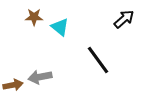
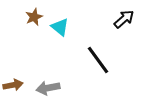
brown star: rotated 24 degrees counterclockwise
gray arrow: moved 8 px right, 11 px down
